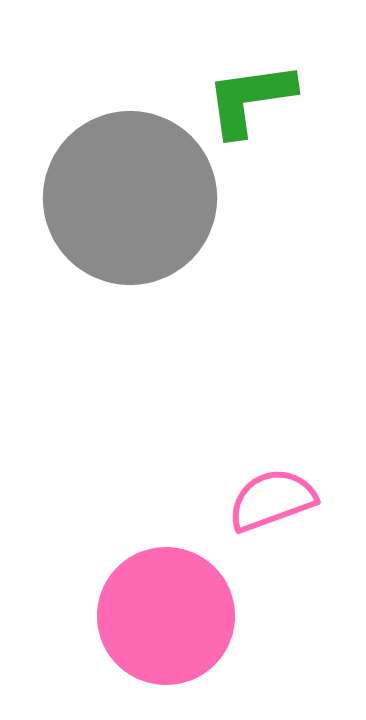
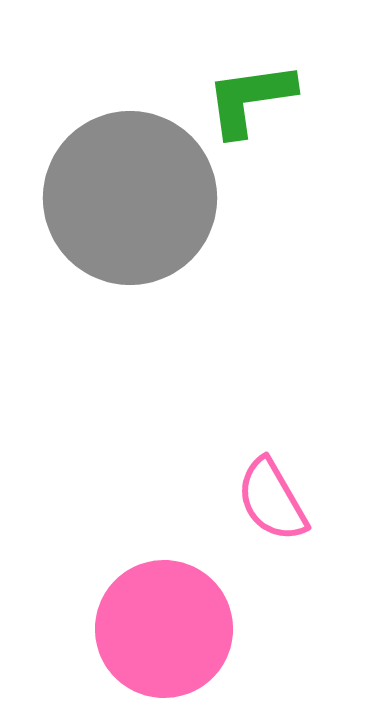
pink semicircle: rotated 100 degrees counterclockwise
pink circle: moved 2 px left, 13 px down
